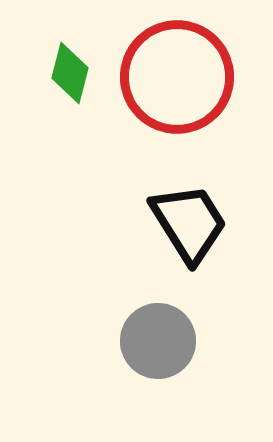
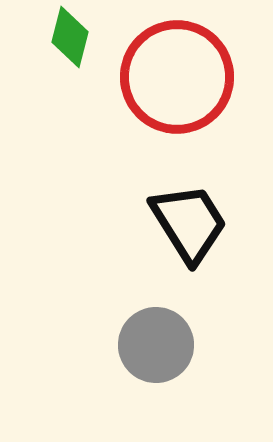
green diamond: moved 36 px up
gray circle: moved 2 px left, 4 px down
